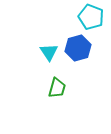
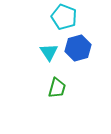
cyan pentagon: moved 27 px left
